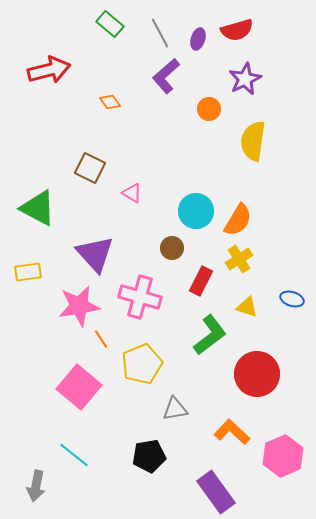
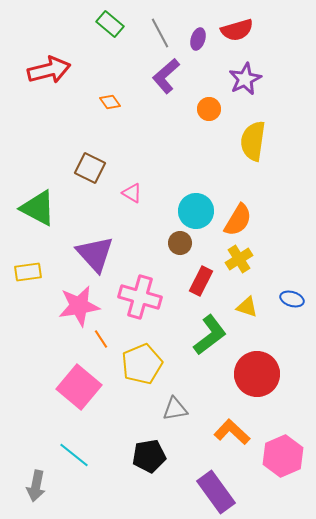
brown circle: moved 8 px right, 5 px up
